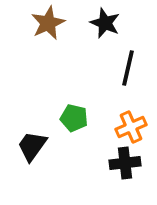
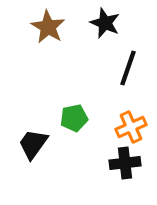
brown star: moved 4 px down; rotated 16 degrees counterclockwise
black line: rotated 6 degrees clockwise
green pentagon: rotated 24 degrees counterclockwise
black trapezoid: moved 1 px right, 2 px up
